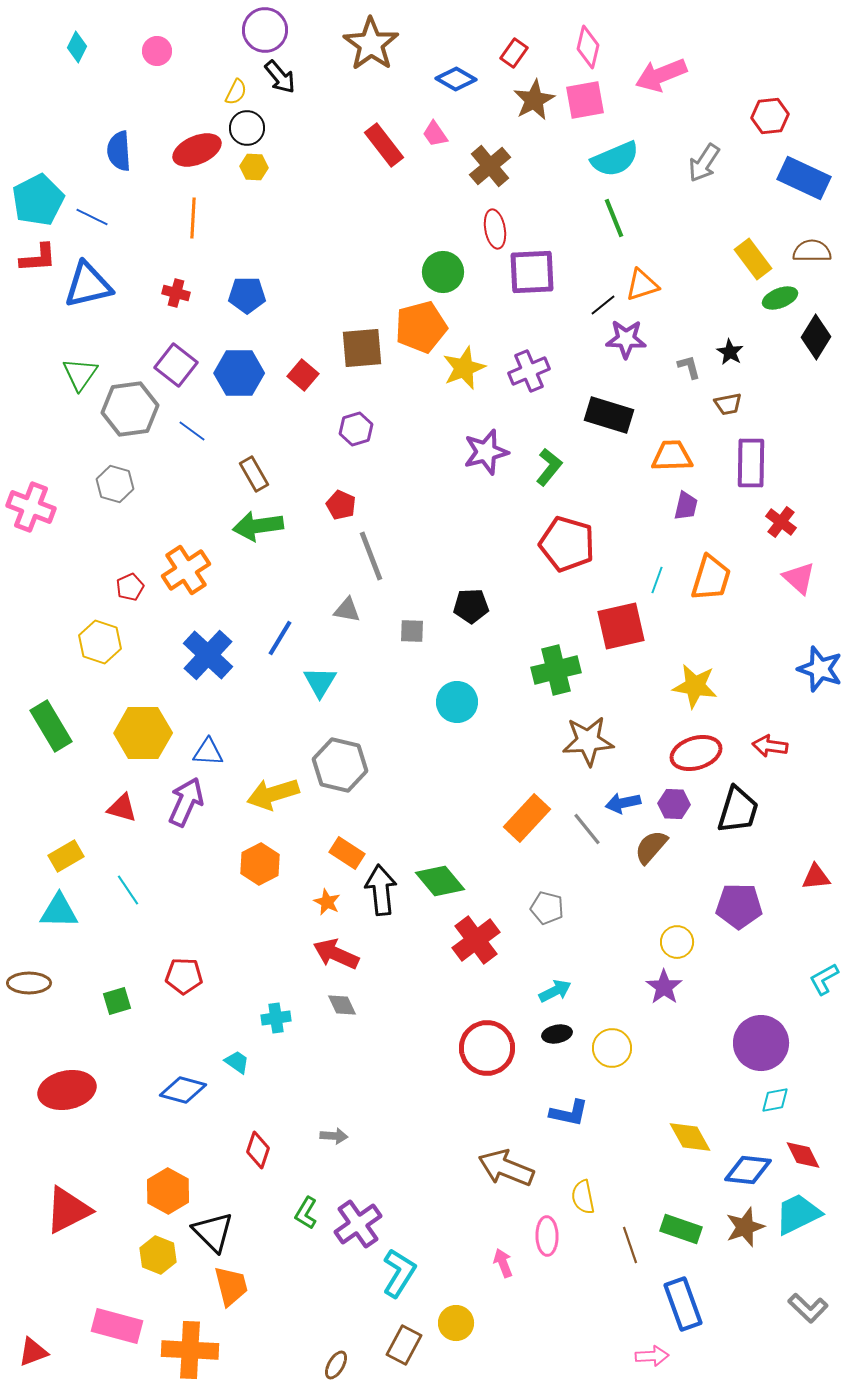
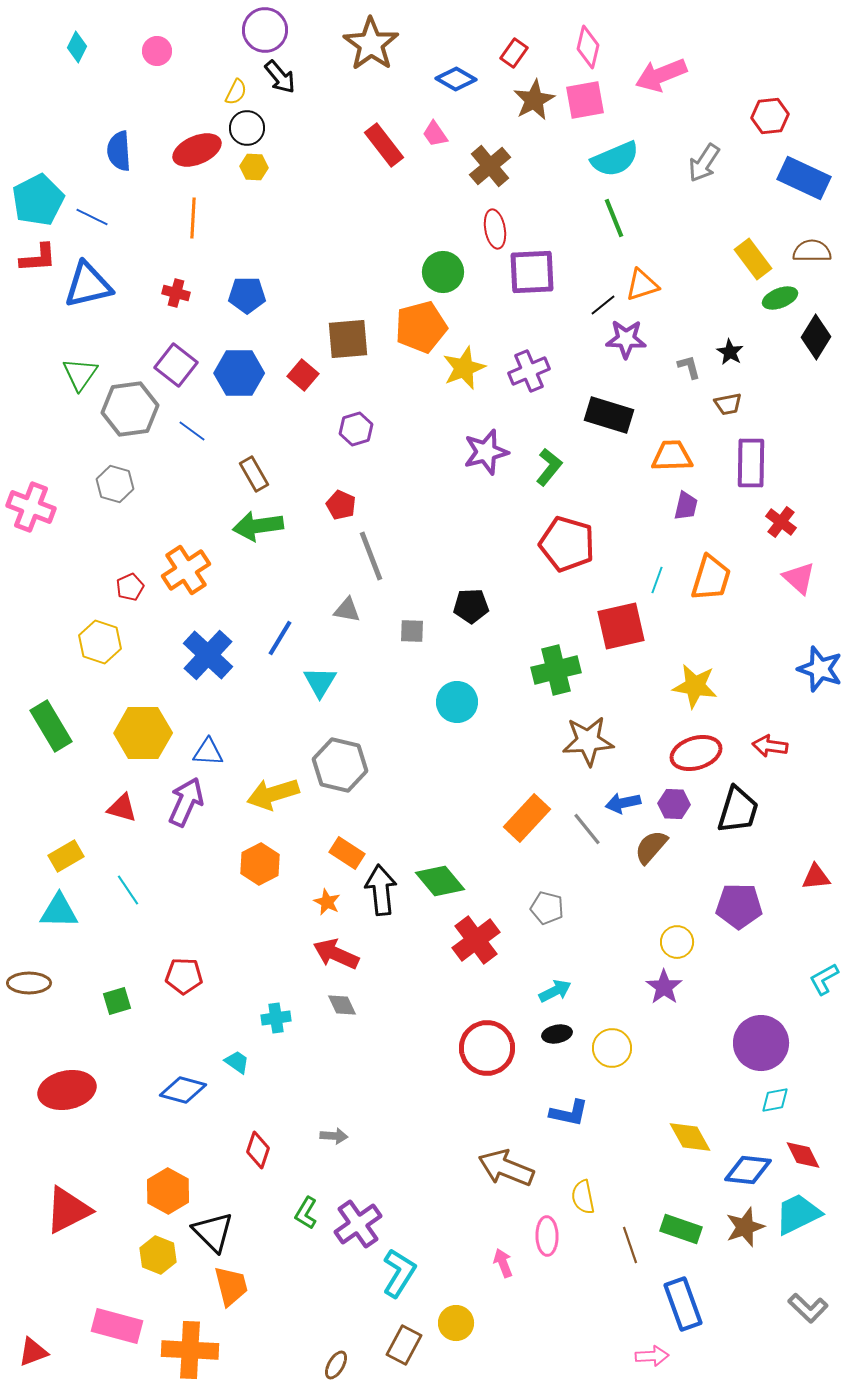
brown square at (362, 348): moved 14 px left, 9 px up
